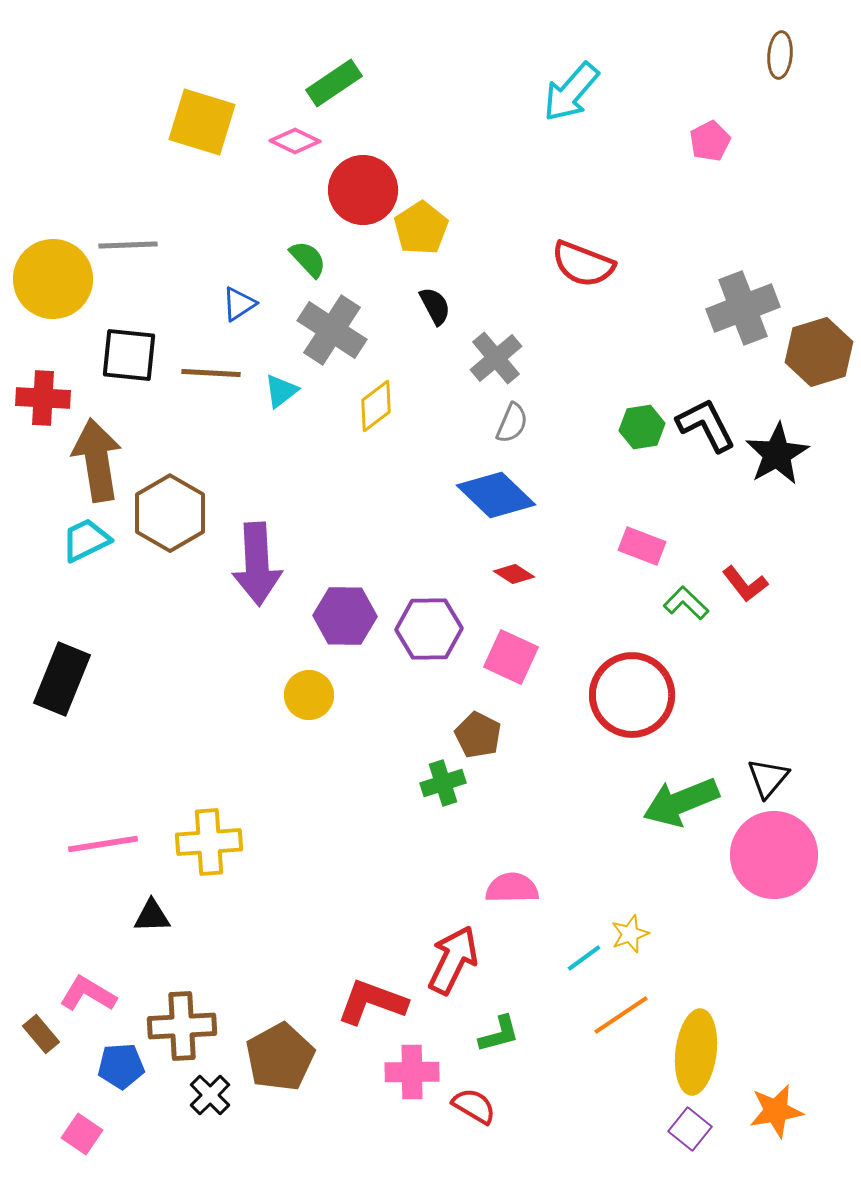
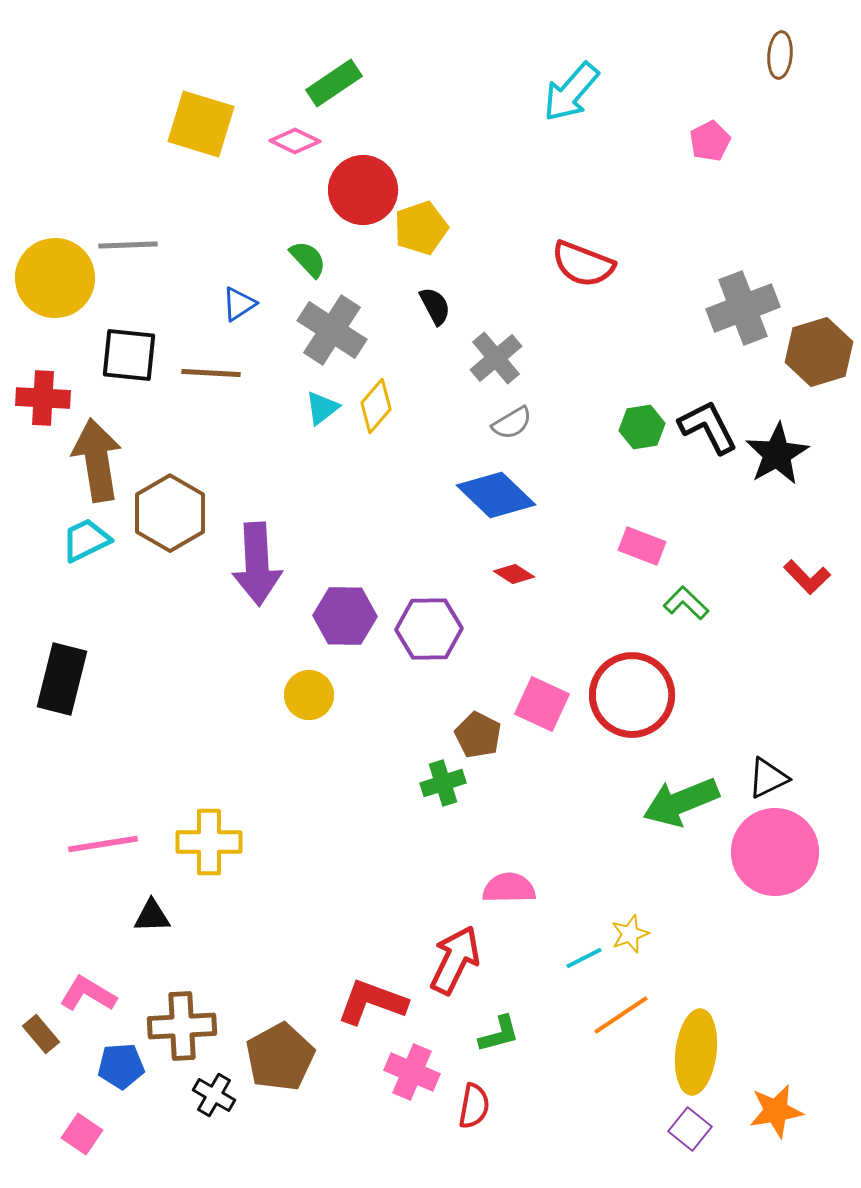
yellow square at (202, 122): moved 1 px left, 2 px down
yellow pentagon at (421, 228): rotated 14 degrees clockwise
yellow circle at (53, 279): moved 2 px right, 1 px up
cyan triangle at (281, 391): moved 41 px right, 17 px down
yellow diamond at (376, 406): rotated 12 degrees counterclockwise
gray semicircle at (512, 423): rotated 36 degrees clockwise
black L-shape at (706, 425): moved 2 px right, 2 px down
red L-shape at (745, 584): moved 62 px right, 7 px up; rotated 6 degrees counterclockwise
pink square at (511, 657): moved 31 px right, 47 px down
black rectangle at (62, 679): rotated 8 degrees counterclockwise
black triangle at (768, 778): rotated 24 degrees clockwise
yellow cross at (209, 842): rotated 4 degrees clockwise
pink circle at (774, 855): moved 1 px right, 3 px up
pink semicircle at (512, 888): moved 3 px left
cyan line at (584, 958): rotated 9 degrees clockwise
red arrow at (453, 960): moved 2 px right
pink cross at (412, 1072): rotated 24 degrees clockwise
black cross at (210, 1095): moved 4 px right; rotated 15 degrees counterclockwise
red semicircle at (474, 1106): rotated 69 degrees clockwise
